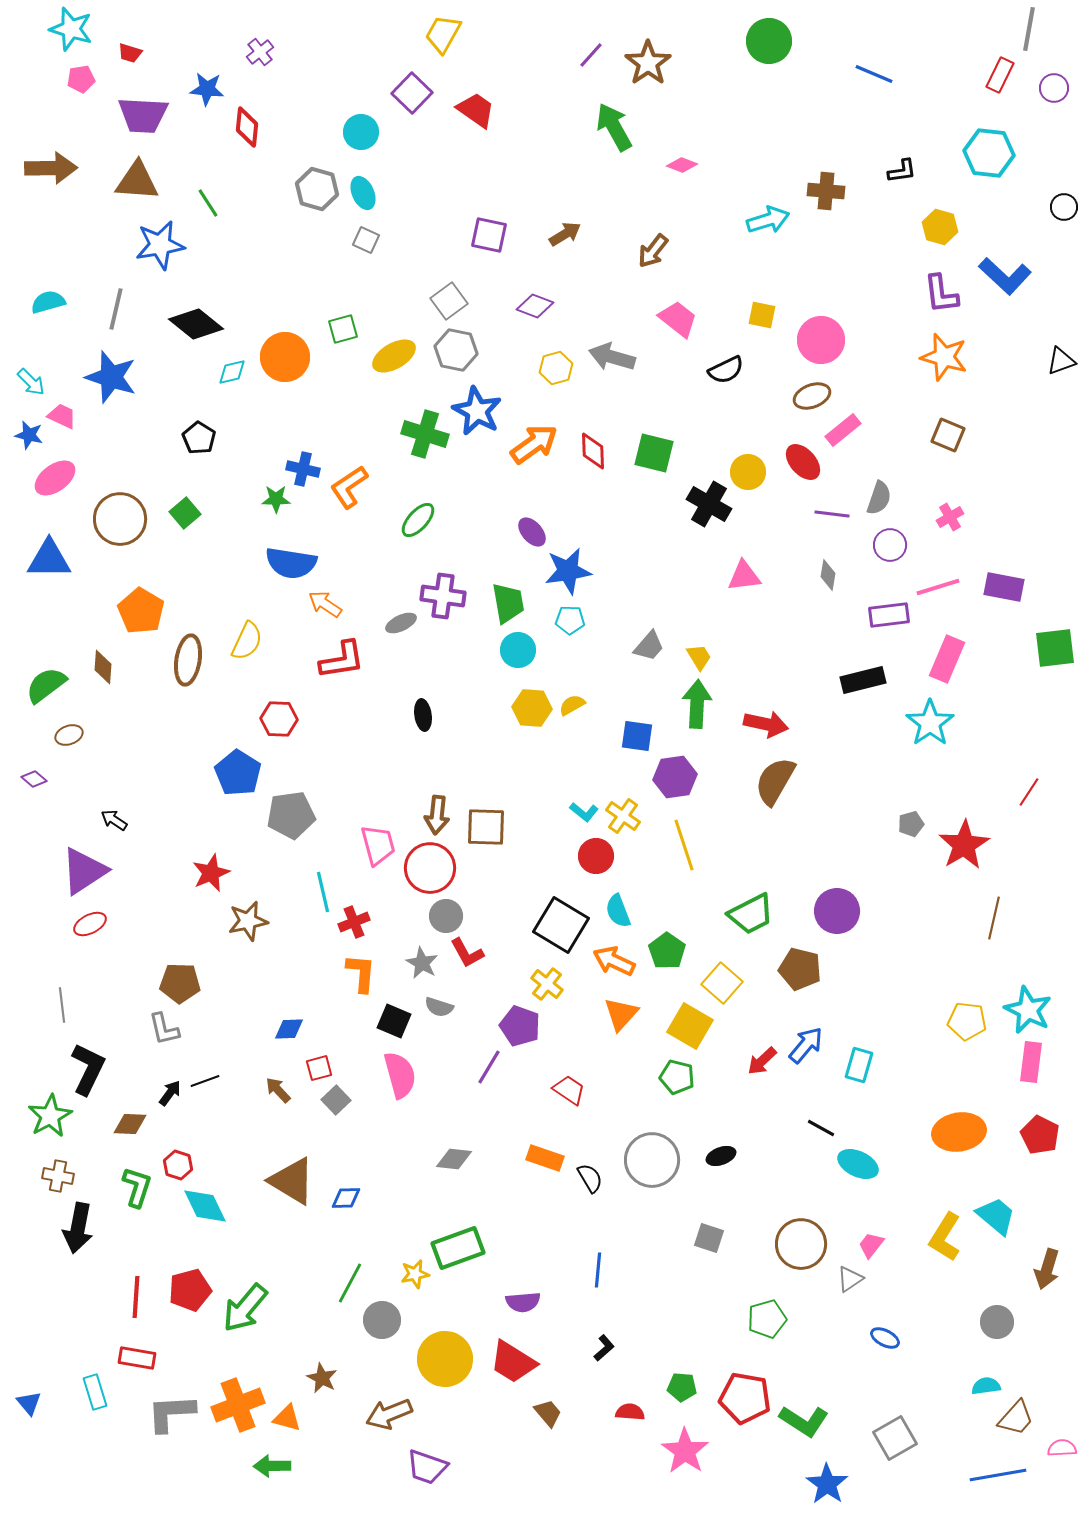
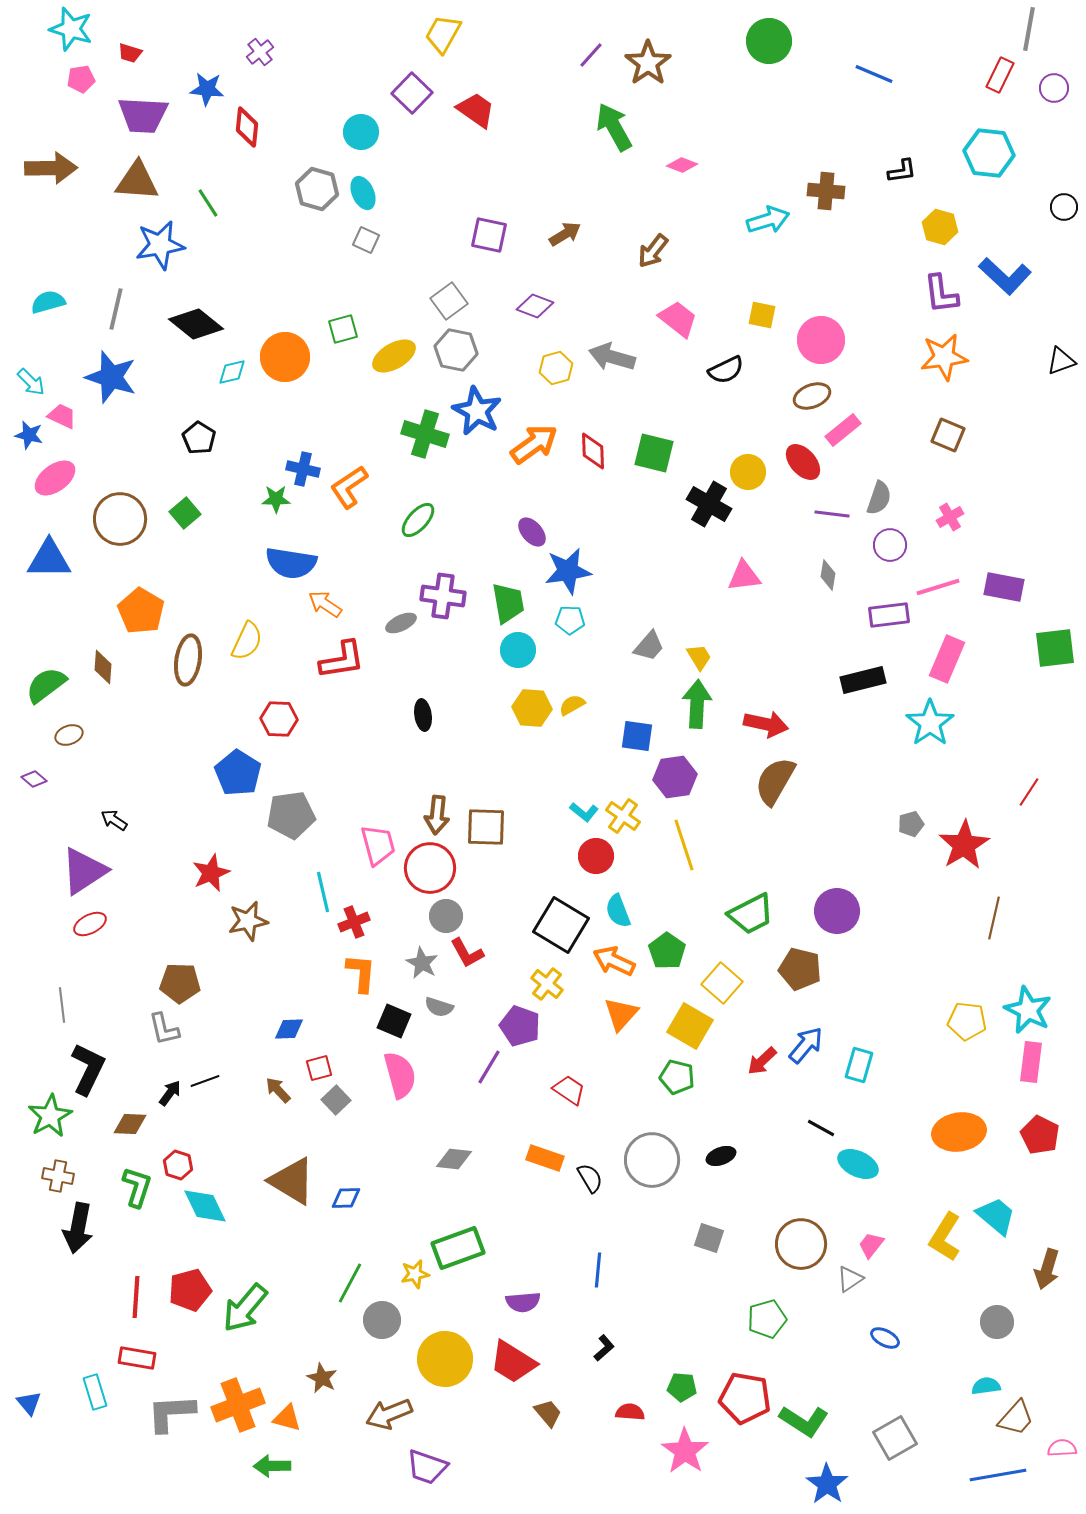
orange star at (944, 357): rotated 24 degrees counterclockwise
